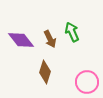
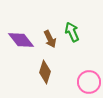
pink circle: moved 2 px right
